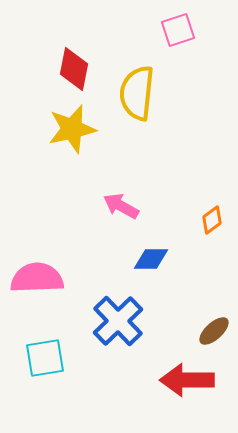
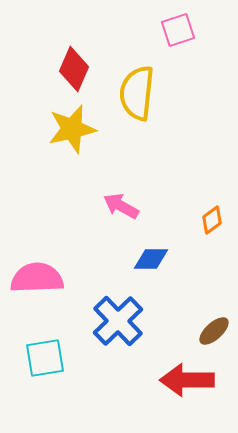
red diamond: rotated 12 degrees clockwise
